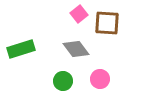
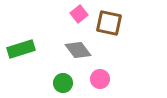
brown square: moved 2 px right; rotated 8 degrees clockwise
gray diamond: moved 2 px right, 1 px down
green circle: moved 2 px down
